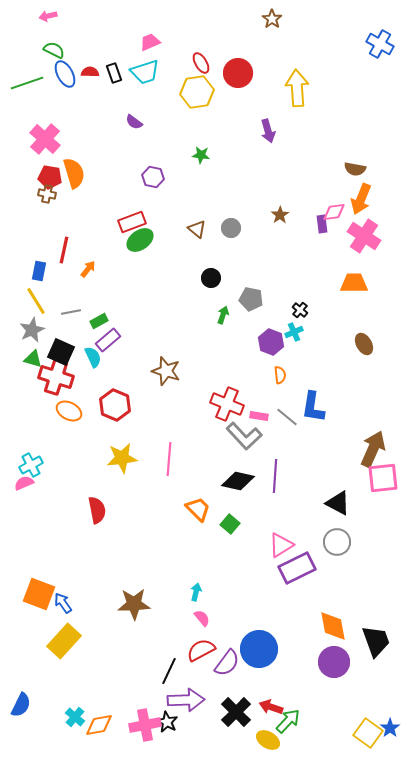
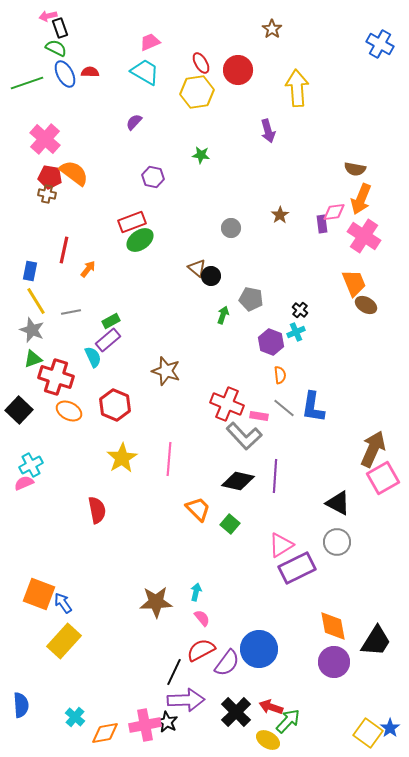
brown star at (272, 19): moved 10 px down
green semicircle at (54, 50): moved 2 px right, 2 px up
cyan trapezoid at (145, 72): rotated 132 degrees counterclockwise
black rectangle at (114, 73): moved 54 px left, 45 px up
red circle at (238, 73): moved 3 px up
purple semicircle at (134, 122): rotated 96 degrees clockwise
orange semicircle at (74, 173): rotated 36 degrees counterclockwise
brown triangle at (197, 229): moved 39 px down
blue rectangle at (39, 271): moved 9 px left
black circle at (211, 278): moved 2 px up
orange trapezoid at (354, 283): rotated 68 degrees clockwise
green rectangle at (99, 321): moved 12 px right
gray star at (32, 330): rotated 25 degrees counterclockwise
cyan cross at (294, 332): moved 2 px right
brown ellipse at (364, 344): moved 2 px right, 39 px up; rotated 30 degrees counterclockwise
black square at (61, 352): moved 42 px left, 58 px down; rotated 20 degrees clockwise
green triangle at (33, 359): rotated 36 degrees counterclockwise
gray line at (287, 417): moved 3 px left, 9 px up
yellow star at (122, 458): rotated 24 degrees counterclockwise
pink square at (383, 478): rotated 24 degrees counterclockwise
brown star at (134, 604): moved 22 px right, 2 px up
black trapezoid at (376, 641): rotated 52 degrees clockwise
black line at (169, 671): moved 5 px right, 1 px down
blue semicircle at (21, 705): rotated 30 degrees counterclockwise
orange diamond at (99, 725): moved 6 px right, 8 px down
